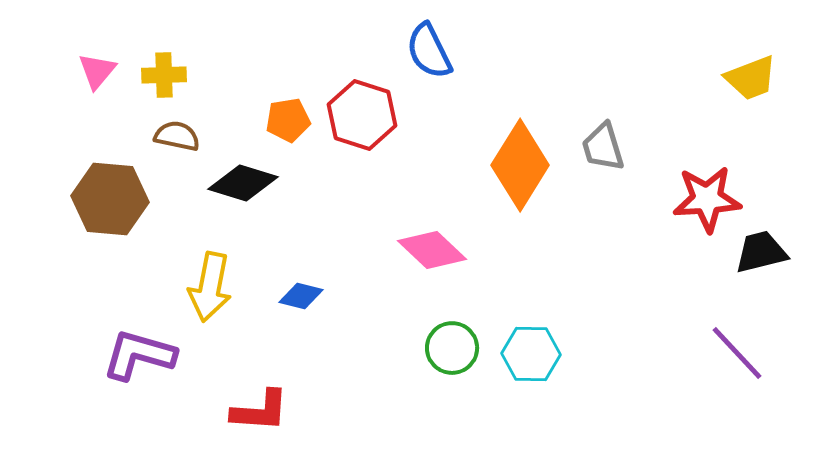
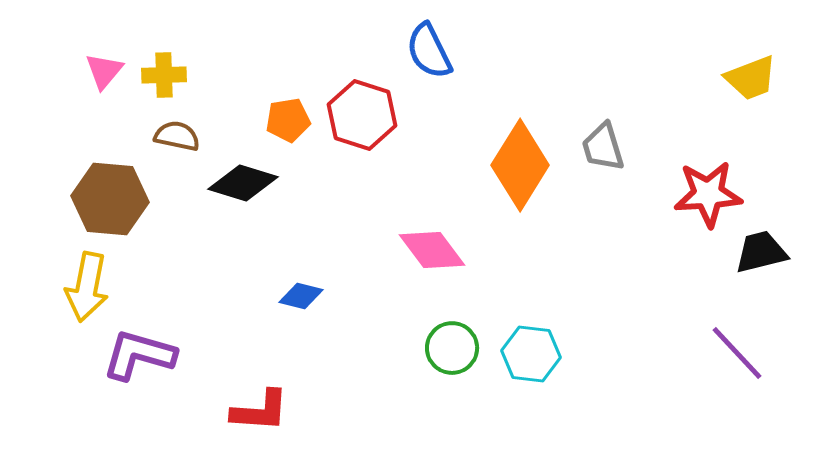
pink triangle: moved 7 px right
red star: moved 1 px right, 5 px up
pink diamond: rotated 10 degrees clockwise
yellow arrow: moved 123 px left
cyan hexagon: rotated 6 degrees clockwise
